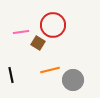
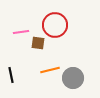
red circle: moved 2 px right
brown square: rotated 24 degrees counterclockwise
gray circle: moved 2 px up
